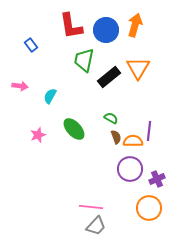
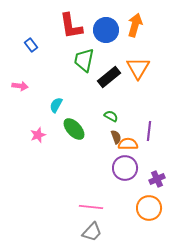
cyan semicircle: moved 6 px right, 9 px down
green semicircle: moved 2 px up
orange semicircle: moved 5 px left, 3 px down
purple circle: moved 5 px left, 1 px up
gray trapezoid: moved 4 px left, 6 px down
